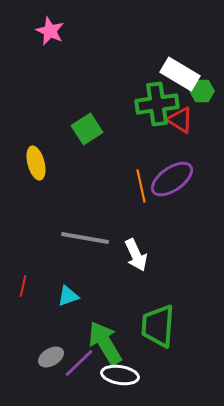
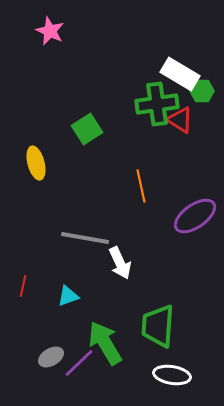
purple ellipse: moved 23 px right, 37 px down
white arrow: moved 16 px left, 8 px down
white ellipse: moved 52 px right
